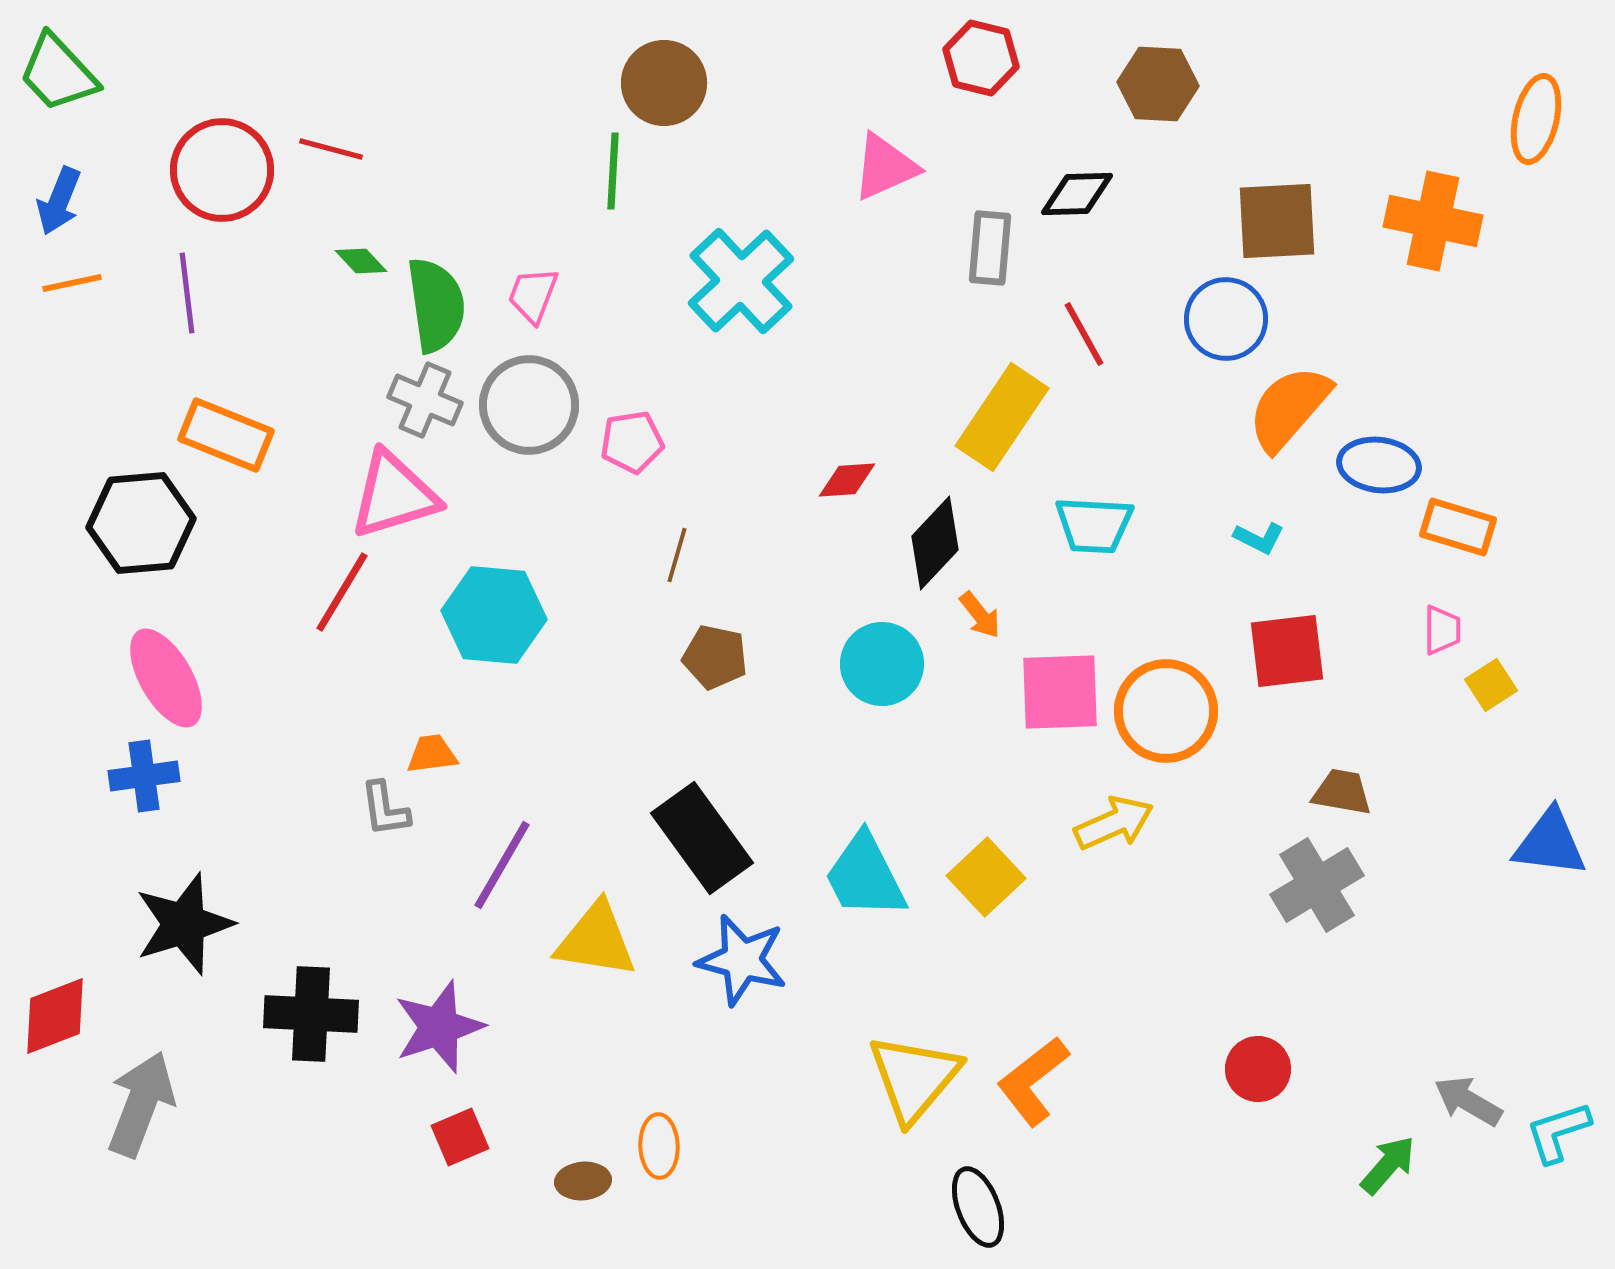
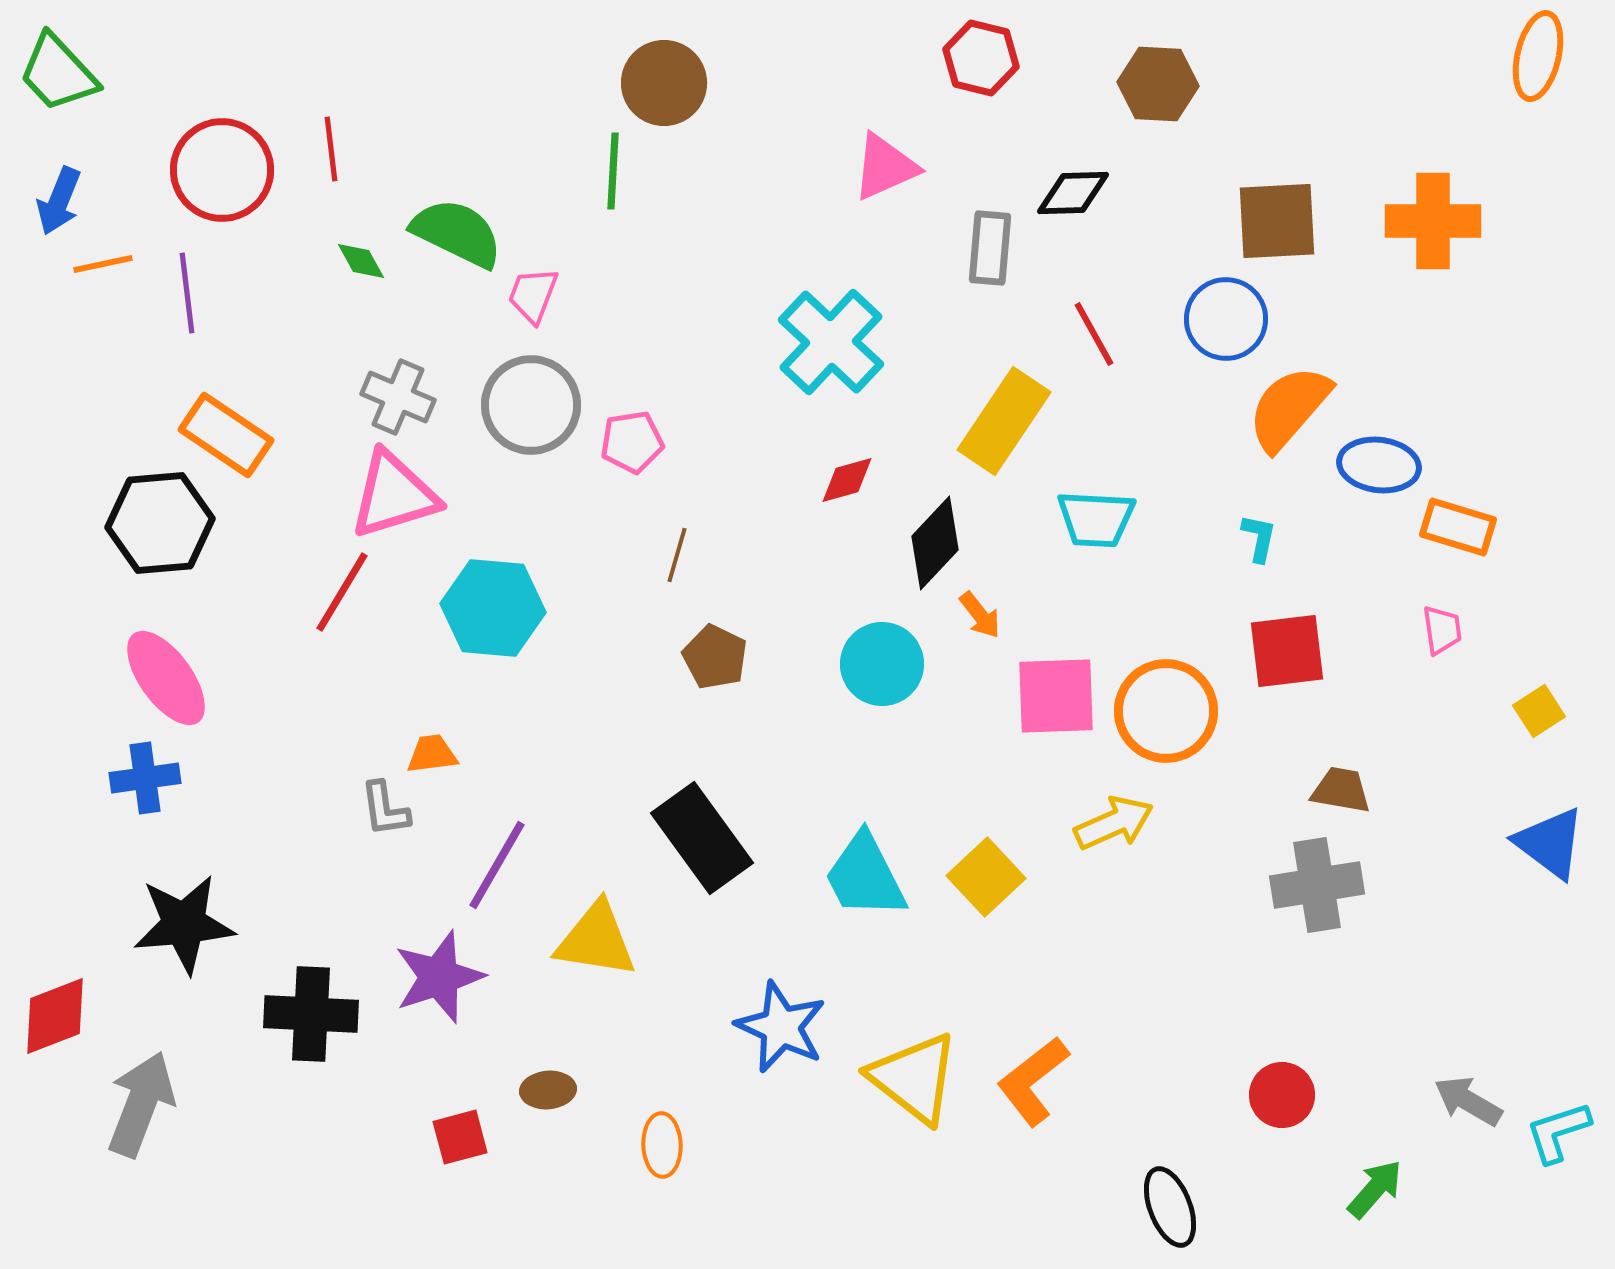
orange ellipse at (1536, 119): moved 2 px right, 63 px up
red line at (331, 149): rotated 68 degrees clockwise
black diamond at (1077, 194): moved 4 px left, 1 px up
orange cross at (1433, 221): rotated 12 degrees counterclockwise
green diamond at (361, 261): rotated 14 degrees clockwise
cyan cross at (741, 281): moved 90 px right, 61 px down; rotated 4 degrees counterclockwise
orange line at (72, 283): moved 31 px right, 19 px up
green semicircle at (436, 305): moved 21 px right, 72 px up; rotated 56 degrees counterclockwise
red line at (1084, 334): moved 10 px right
gray cross at (425, 400): moved 27 px left, 3 px up
gray circle at (529, 405): moved 2 px right
yellow rectangle at (1002, 417): moved 2 px right, 4 px down
orange rectangle at (226, 435): rotated 12 degrees clockwise
red diamond at (847, 480): rotated 12 degrees counterclockwise
black hexagon at (141, 523): moved 19 px right
cyan trapezoid at (1094, 525): moved 2 px right, 6 px up
cyan L-shape at (1259, 538): rotated 105 degrees counterclockwise
cyan hexagon at (494, 615): moved 1 px left, 7 px up
pink trapezoid at (1442, 630): rotated 8 degrees counterclockwise
brown pentagon at (715, 657): rotated 14 degrees clockwise
pink ellipse at (166, 678): rotated 6 degrees counterclockwise
yellow square at (1491, 685): moved 48 px right, 26 px down
pink square at (1060, 692): moved 4 px left, 4 px down
blue cross at (144, 776): moved 1 px right, 2 px down
brown trapezoid at (1342, 792): moved 1 px left, 2 px up
blue triangle at (1550, 843): rotated 30 degrees clockwise
purple line at (502, 865): moved 5 px left
gray cross at (1317, 885): rotated 22 degrees clockwise
black star at (184, 924): rotated 12 degrees clockwise
blue star at (742, 960): moved 39 px right, 67 px down; rotated 10 degrees clockwise
purple star at (439, 1027): moved 50 px up
red circle at (1258, 1069): moved 24 px right, 26 px down
yellow triangle at (914, 1078): rotated 32 degrees counterclockwise
red square at (460, 1137): rotated 8 degrees clockwise
orange ellipse at (659, 1146): moved 3 px right, 1 px up
green arrow at (1388, 1165): moved 13 px left, 24 px down
brown ellipse at (583, 1181): moved 35 px left, 91 px up
black ellipse at (978, 1207): moved 192 px right
